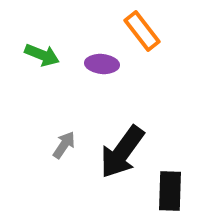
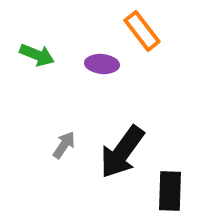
green arrow: moved 5 px left
